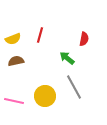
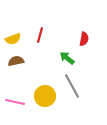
gray line: moved 2 px left, 1 px up
pink line: moved 1 px right, 1 px down
